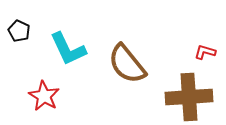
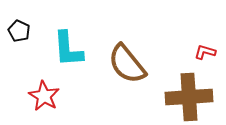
cyan L-shape: rotated 21 degrees clockwise
